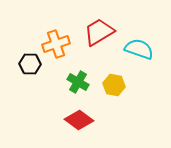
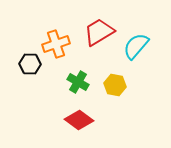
cyan semicircle: moved 3 px left, 3 px up; rotated 68 degrees counterclockwise
yellow hexagon: moved 1 px right
